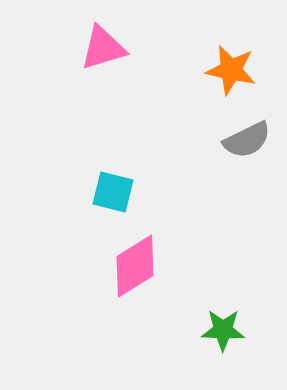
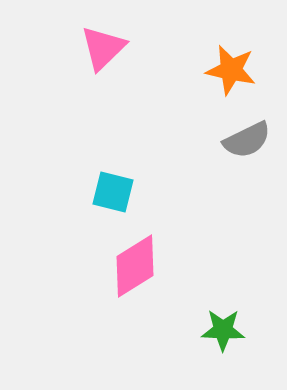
pink triangle: rotated 27 degrees counterclockwise
